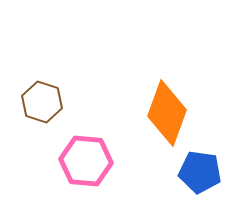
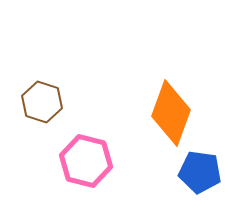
orange diamond: moved 4 px right
pink hexagon: rotated 9 degrees clockwise
